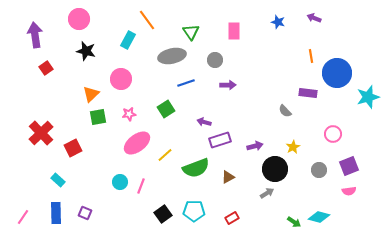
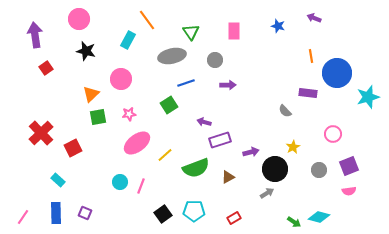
blue star at (278, 22): moved 4 px down
green square at (166, 109): moved 3 px right, 4 px up
purple arrow at (255, 146): moved 4 px left, 6 px down
red rectangle at (232, 218): moved 2 px right
